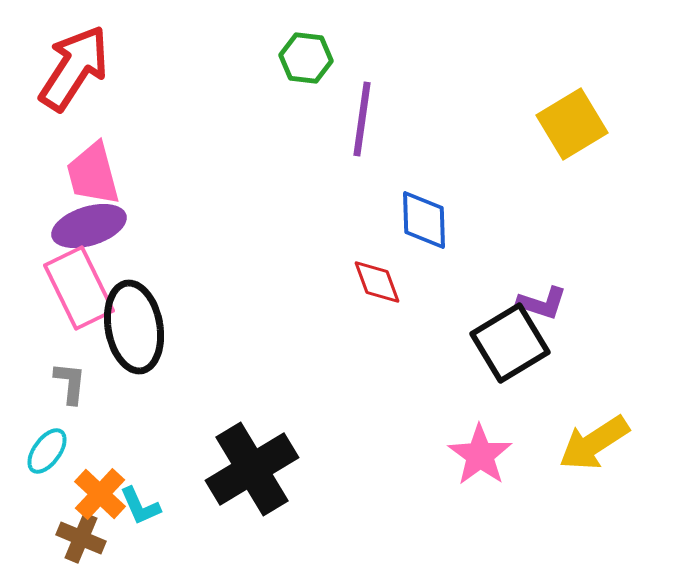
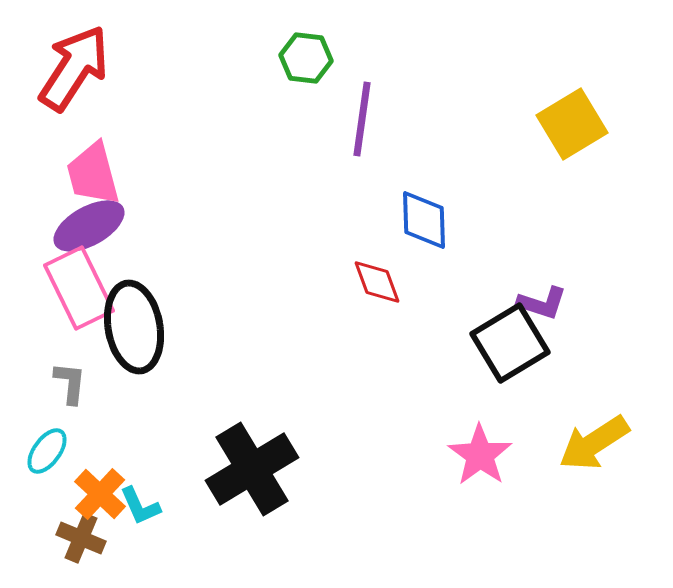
purple ellipse: rotated 12 degrees counterclockwise
